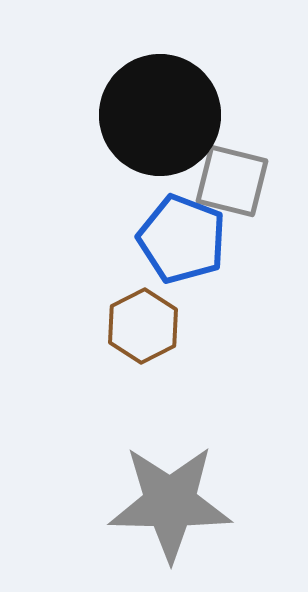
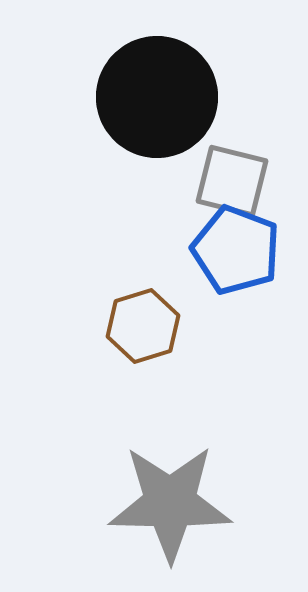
black circle: moved 3 px left, 18 px up
blue pentagon: moved 54 px right, 11 px down
brown hexagon: rotated 10 degrees clockwise
